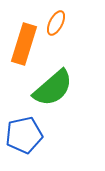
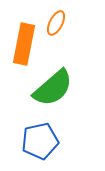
orange rectangle: rotated 6 degrees counterclockwise
blue pentagon: moved 16 px right, 6 px down
